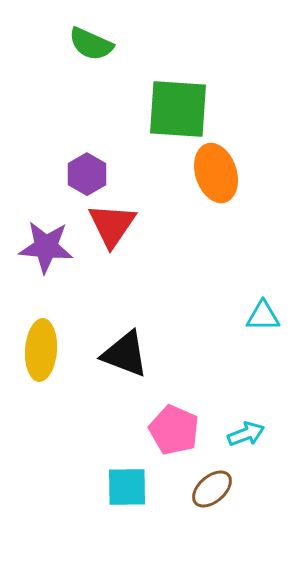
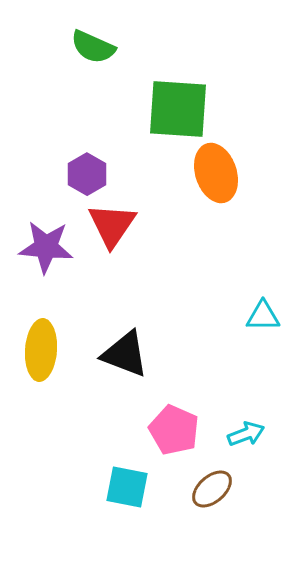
green semicircle: moved 2 px right, 3 px down
cyan square: rotated 12 degrees clockwise
